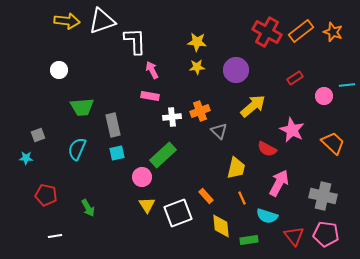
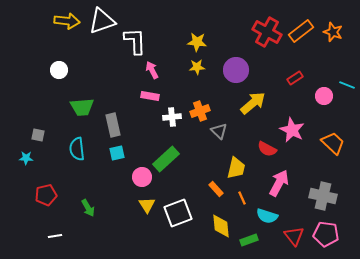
cyan line at (347, 85): rotated 28 degrees clockwise
yellow arrow at (253, 106): moved 3 px up
gray square at (38, 135): rotated 32 degrees clockwise
cyan semicircle at (77, 149): rotated 30 degrees counterclockwise
green rectangle at (163, 155): moved 3 px right, 4 px down
red pentagon at (46, 195): rotated 25 degrees counterclockwise
orange rectangle at (206, 196): moved 10 px right, 7 px up
green rectangle at (249, 240): rotated 12 degrees counterclockwise
